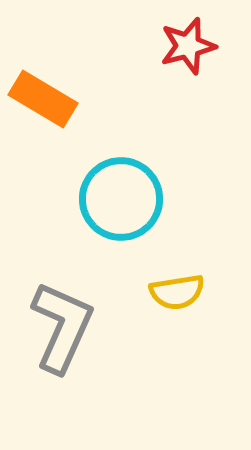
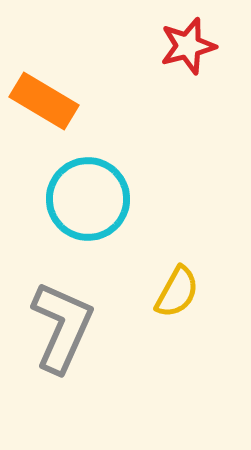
orange rectangle: moved 1 px right, 2 px down
cyan circle: moved 33 px left
yellow semicircle: rotated 52 degrees counterclockwise
